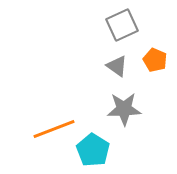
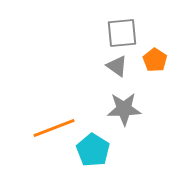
gray square: moved 8 px down; rotated 20 degrees clockwise
orange pentagon: rotated 10 degrees clockwise
orange line: moved 1 px up
